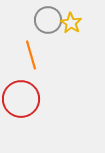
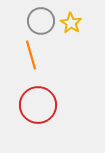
gray circle: moved 7 px left, 1 px down
red circle: moved 17 px right, 6 px down
